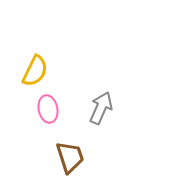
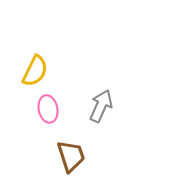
gray arrow: moved 2 px up
brown trapezoid: moved 1 px right, 1 px up
